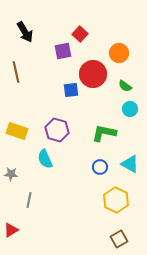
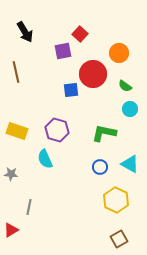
gray line: moved 7 px down
